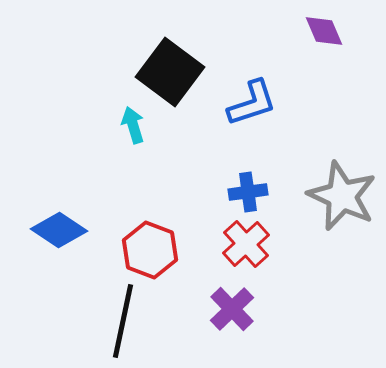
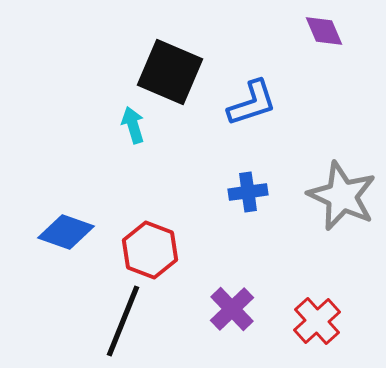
black square: rotated 14 degrees counterclockwise
blue diamond: moved 7 px right, 2 px down; rotated 14 degrees counterclockwise
red cross: moved 71 px right, 77 px down
black line: rotated 10 degrees clockwise
